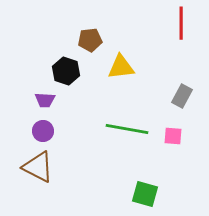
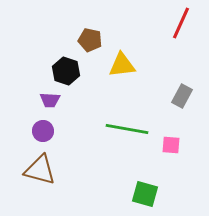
red line: rotated 24 degrees clockwise
brown pentagon: rotated 20 degrees clockwise
yellow triangle: moved 1 px right, 2 px up
purple trapezoid: moved 5 px right
pink square: moved 2 px left, 9 px down
brown triangle: moved 2 px right, 3 px down; rotated 12 degrees counterclockwise
